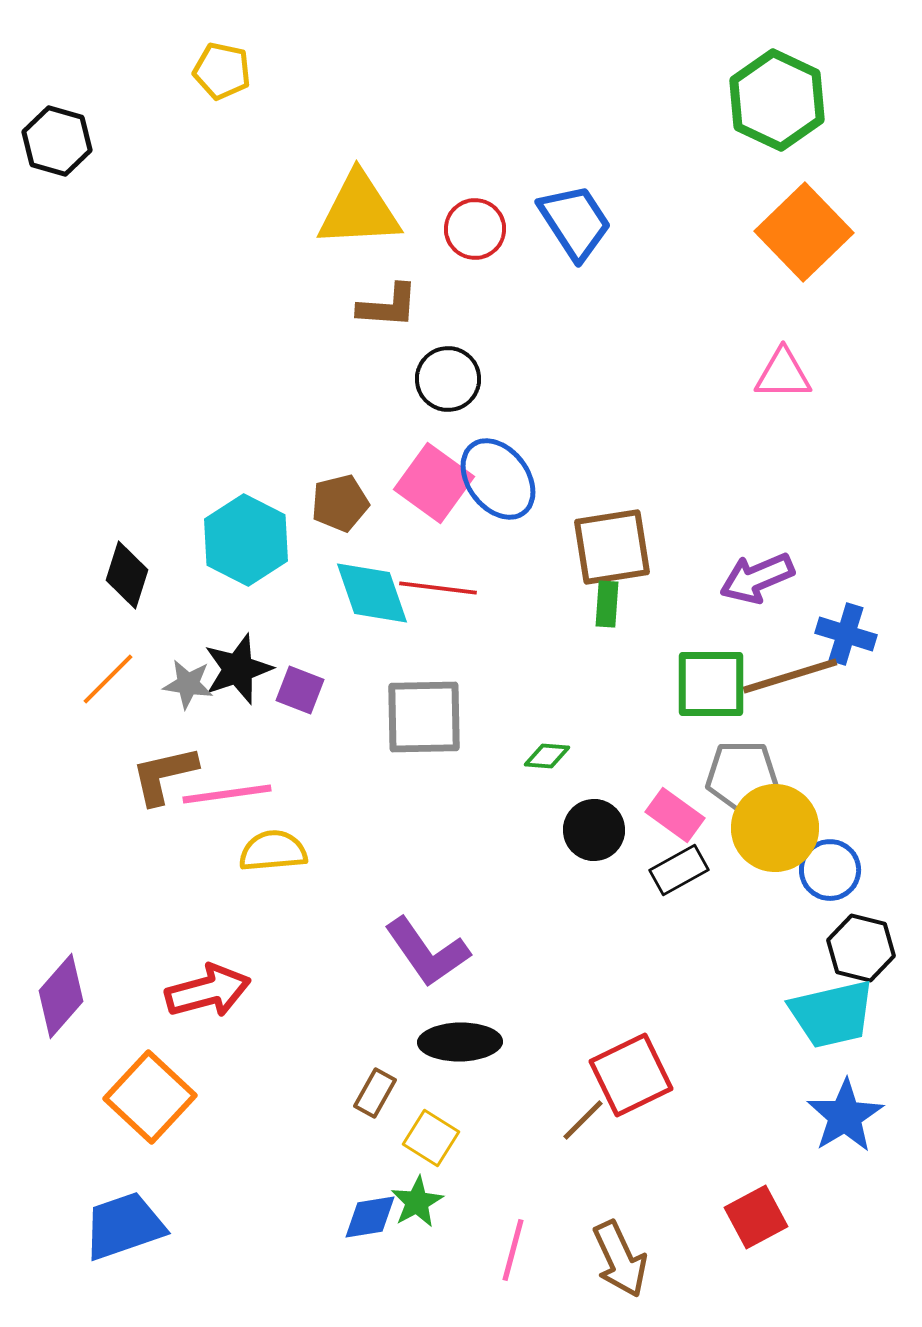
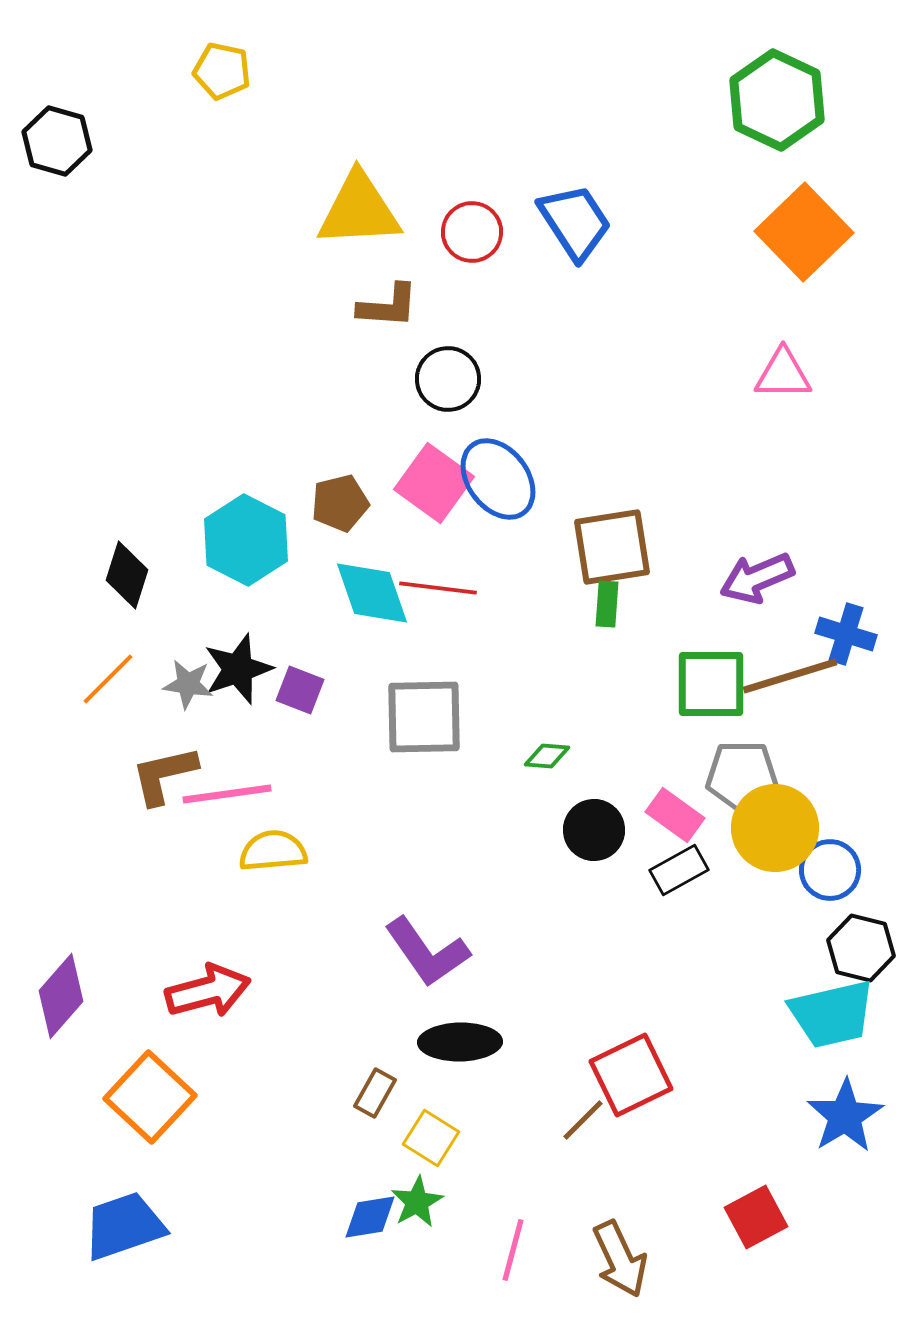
red circle at (475, 229): moved 3 px left, 3 px down
